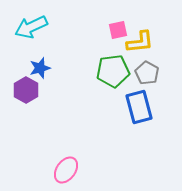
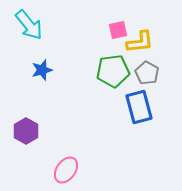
cyan arrow: moved 2 px left, 2 px up; rotated 104 degrees counterclockwise
blue star: moved 2 px right, 2 px down
purple hexagon: moved 41 px down
